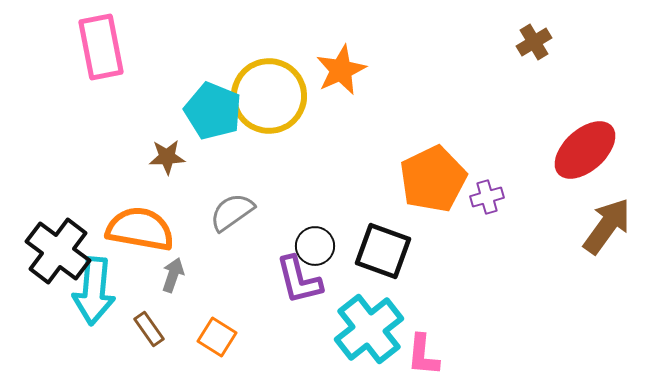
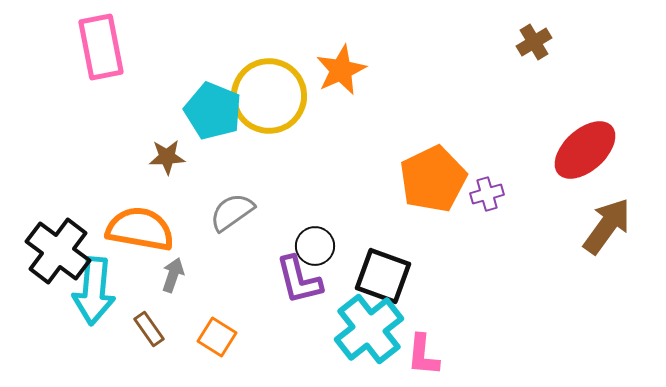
purple cross: moved 3 px up
black square: moved 25 px down
